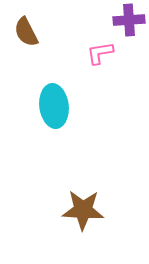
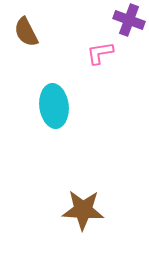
purple cross: rotated 24 degrees clockwise
